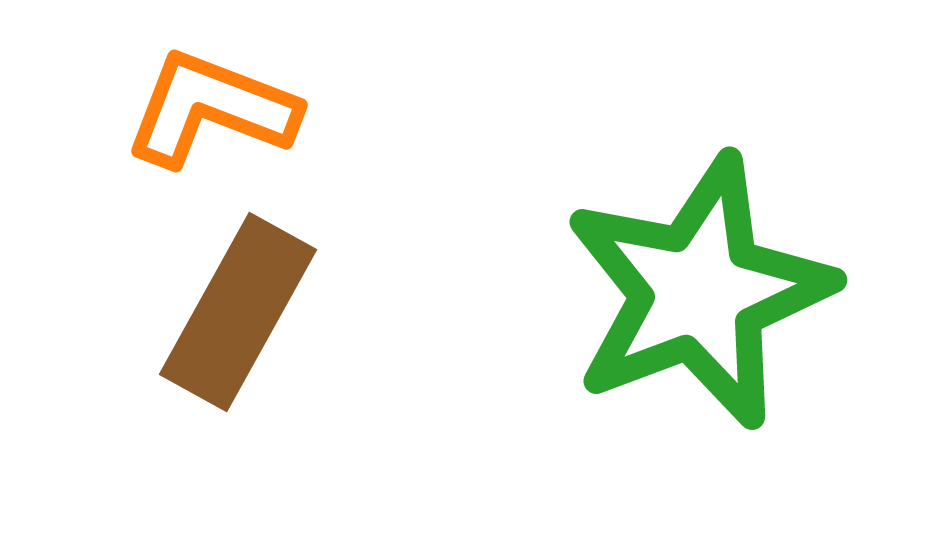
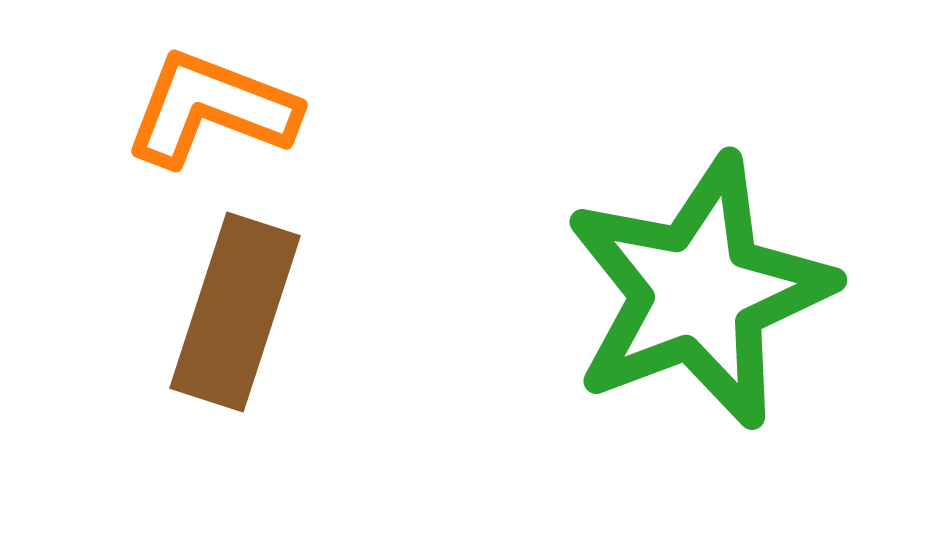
brown rectangle: moved 3 px left; rotated 11 degrees counterclockwise
